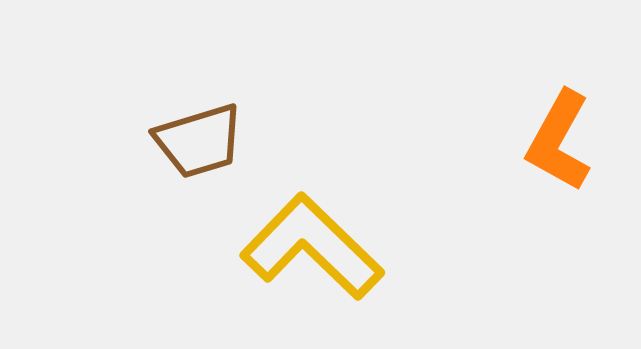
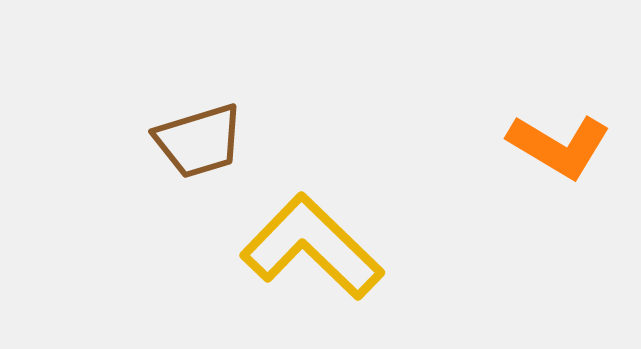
orange L-shape: moved 5 px down; rotated 88 degrees counterclockwise
